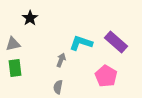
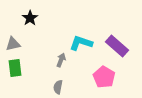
purple rectangle: moved 1 px right, 4 px down
pink pentagon: moved 2 px left, 1 px down
